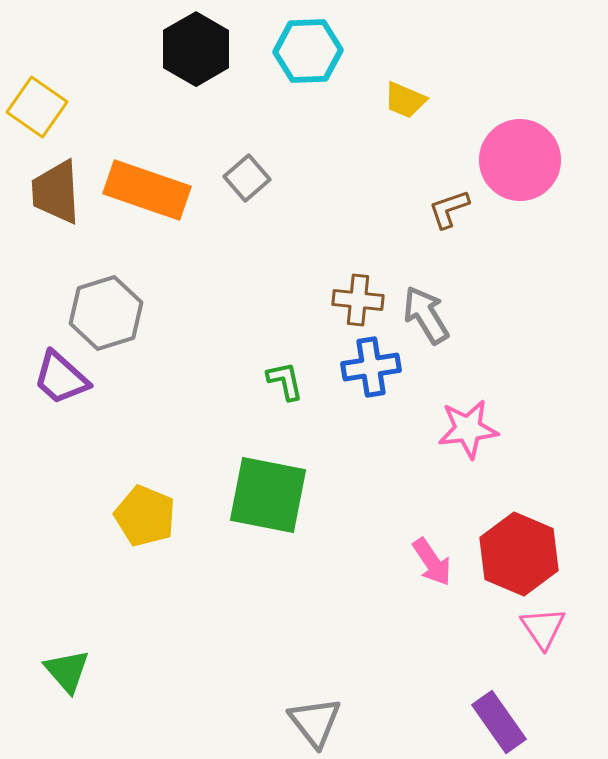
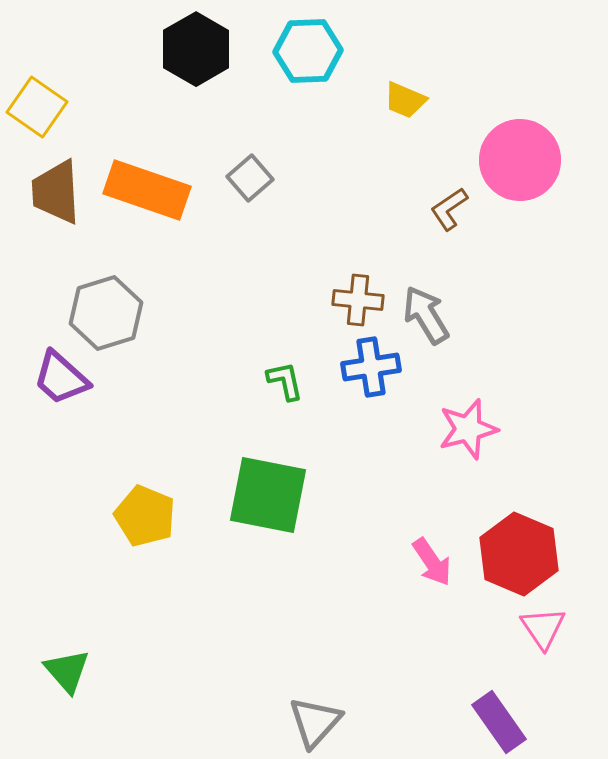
gray square: moved 3 px right
brown L-shape: rotated 15 degrees counterclockwise
pink star: rotated 8 degrees counterclockwise
gray triangle: rotated 20 degrees clockwise
